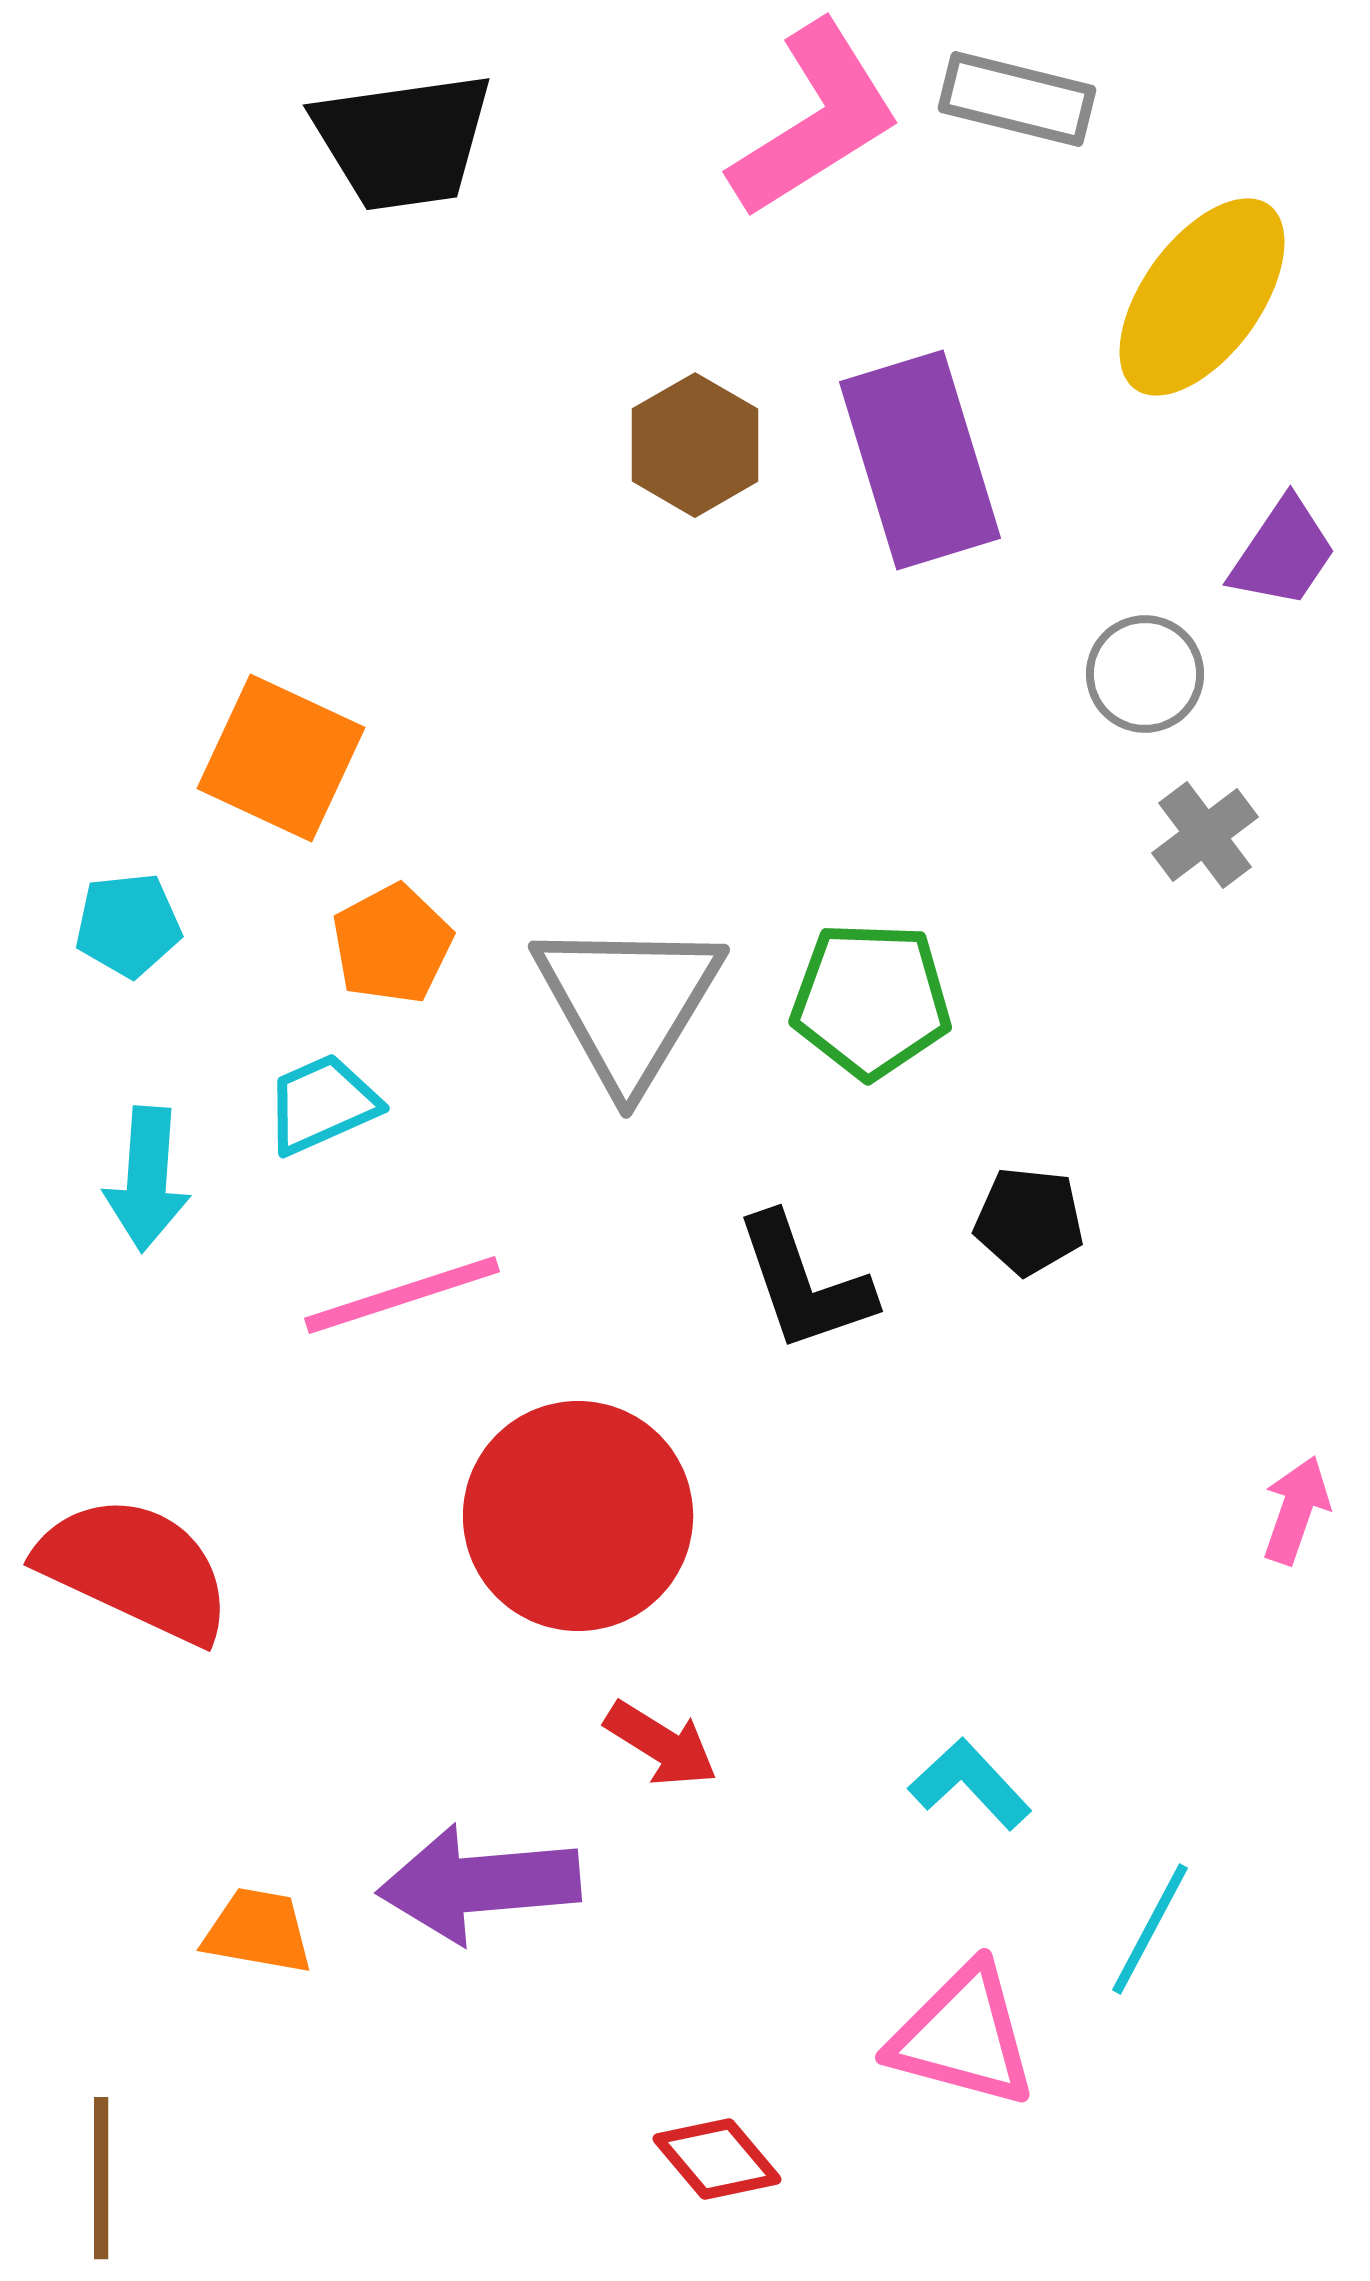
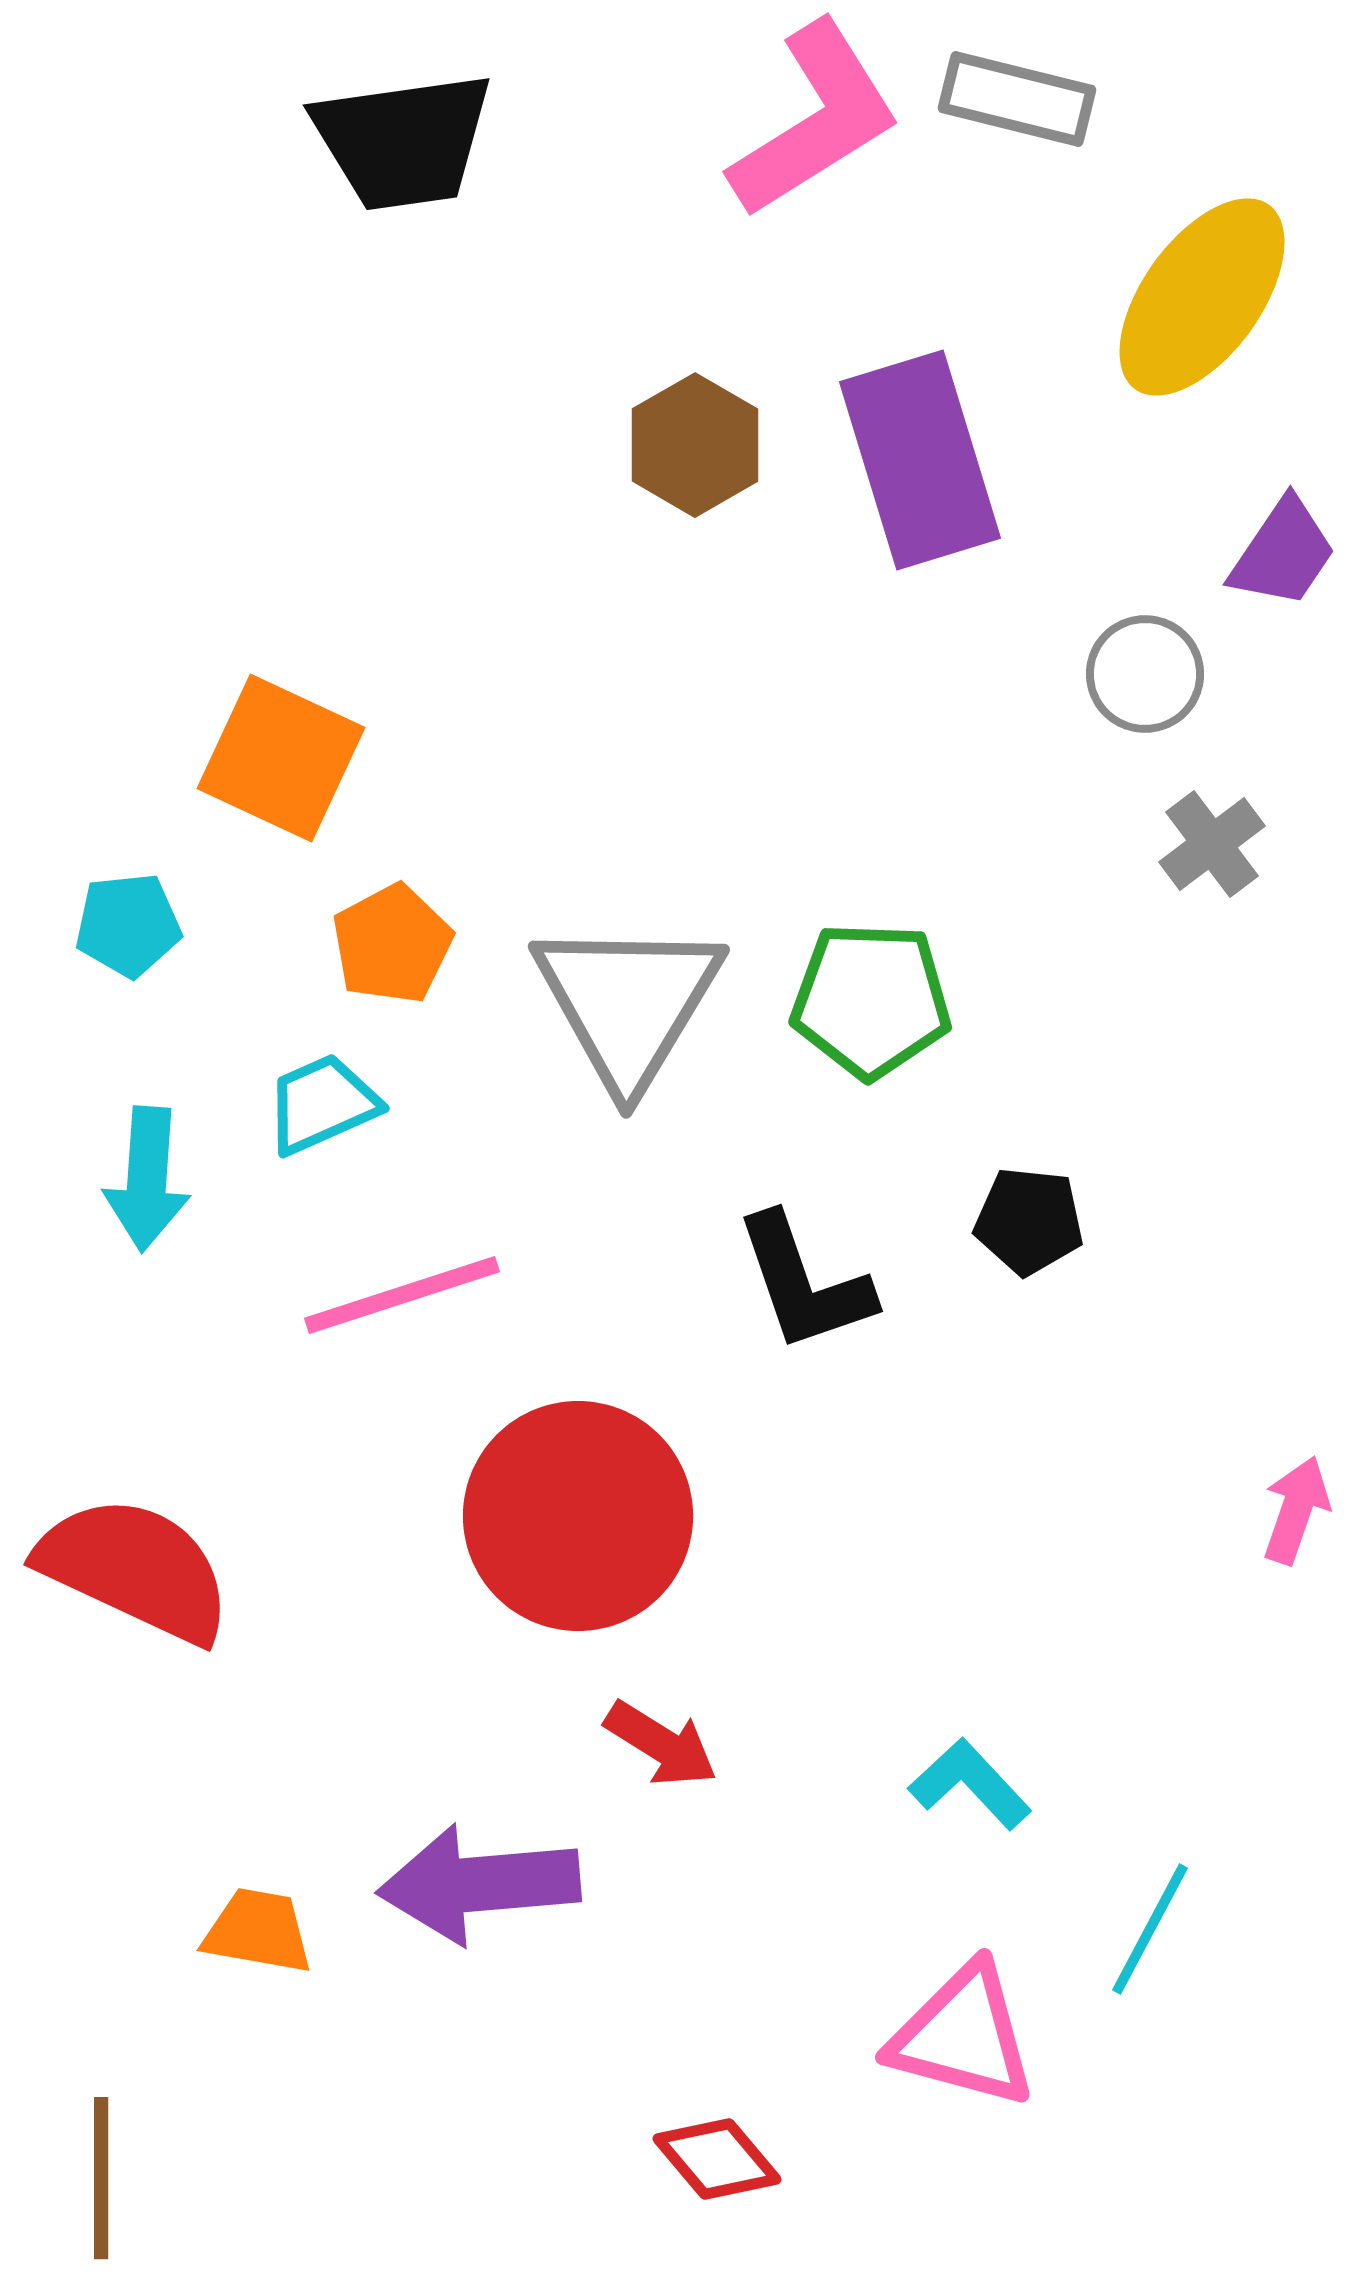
gray cross: moved 7 px right, 9 px down
